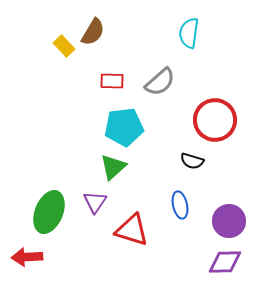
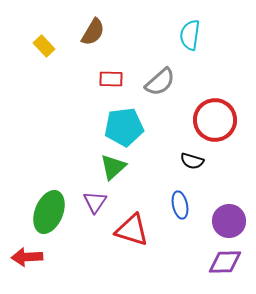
cyan semicircle: moved 1 px right, 2 px down
yellow rectangle: moved 20 px left
red rectangle: moved 1 px left, 2 px up
